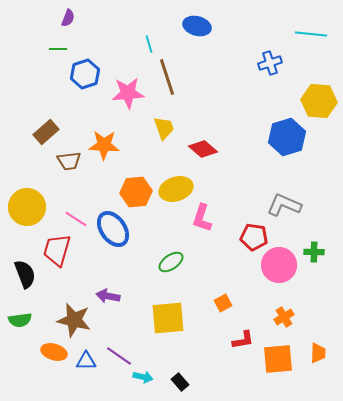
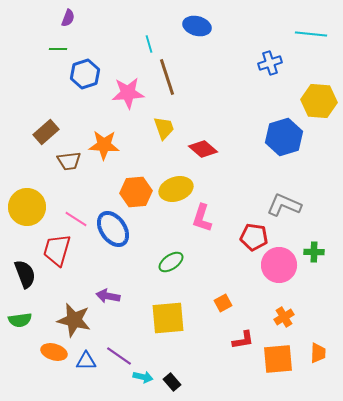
blue hexagon at (287, 137): moved 3 px left
black rectangle at (180, 382): moved 8 px left
